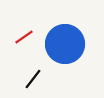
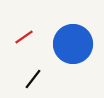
blue circle: moved 8 px right
